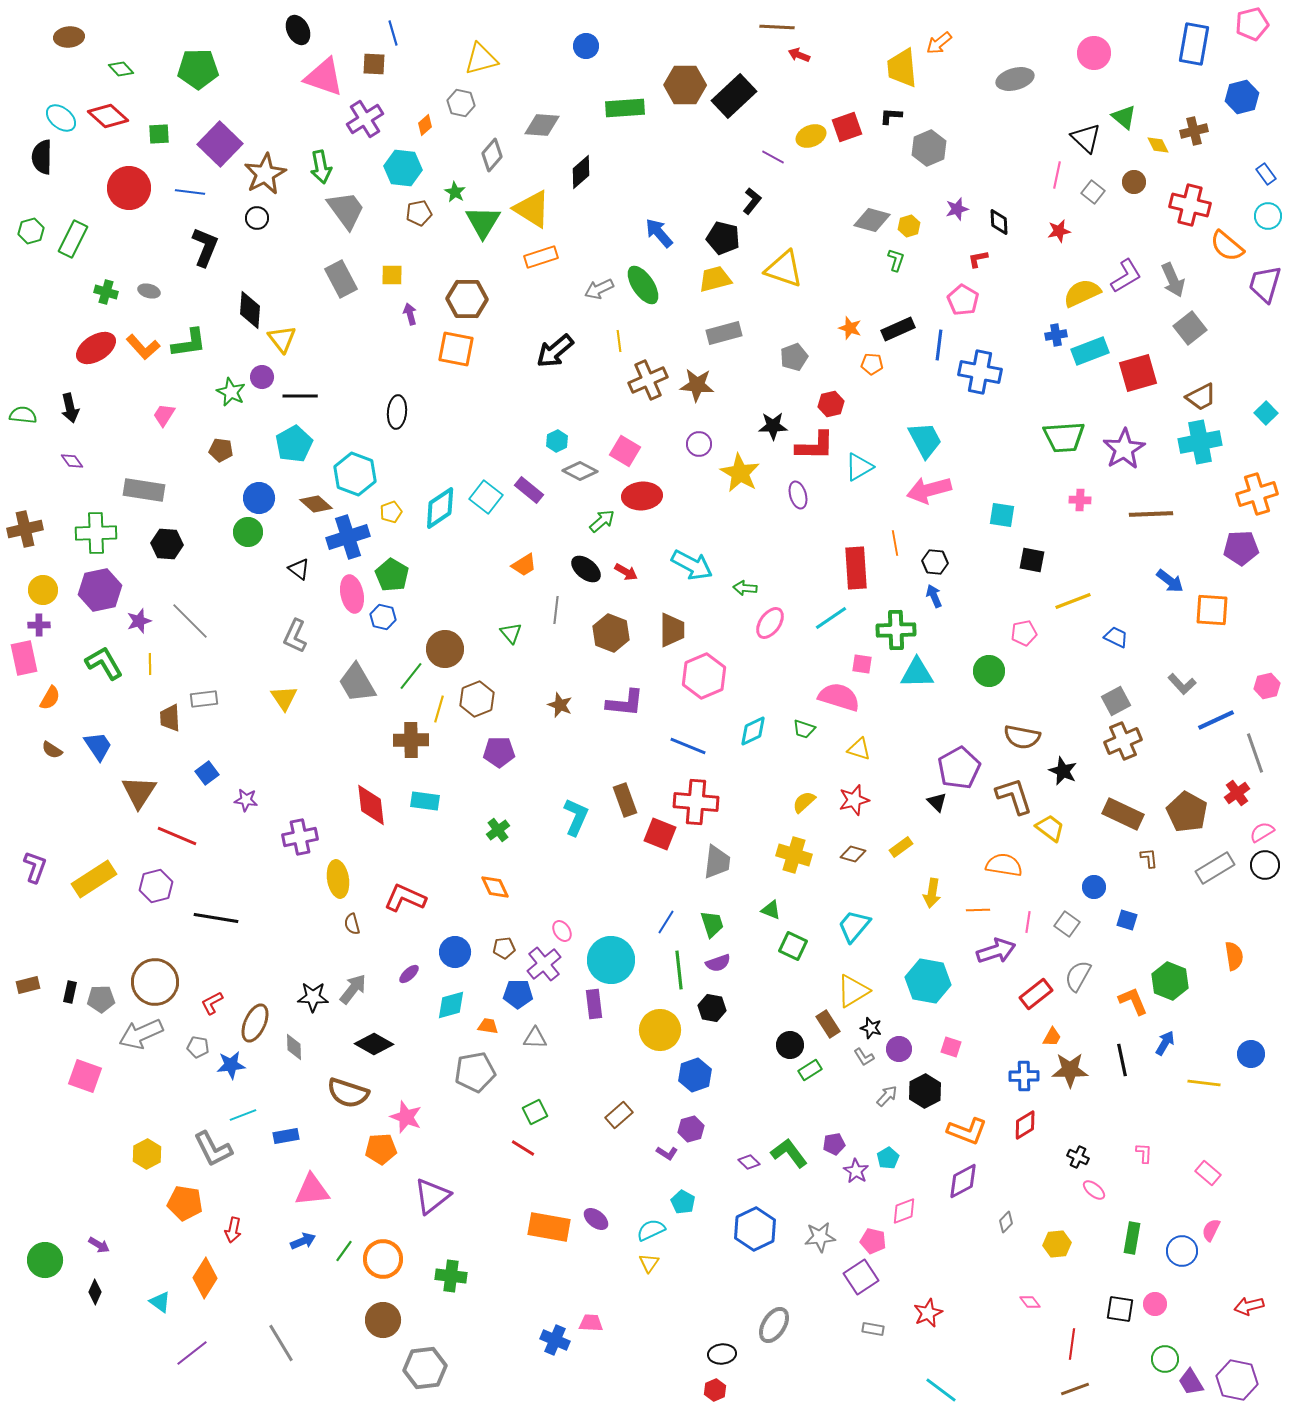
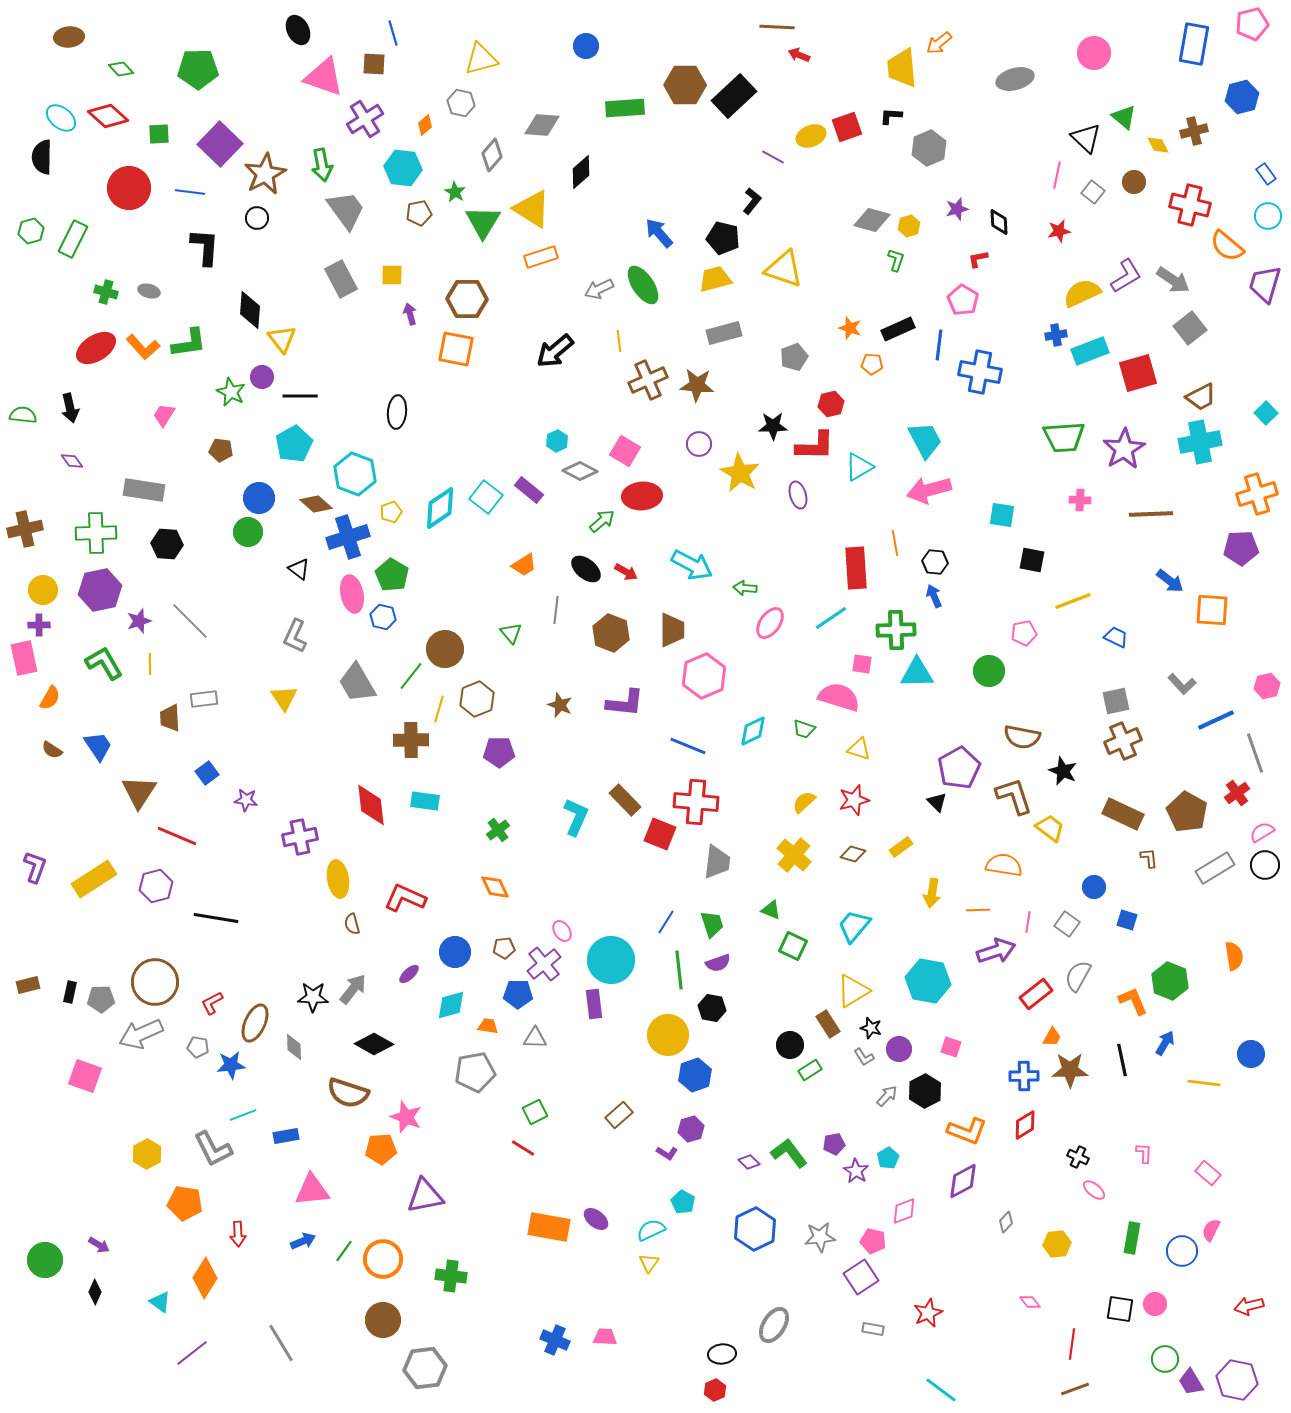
green arrow at (321, 167): moved 1 px right, 2 px up
black L-shape at (205, 247): rotated 18 degrees counterclockwise
gray arrow at (1173, 280): rotated 32 degrees counterclockwise
gray square at (1116, 701): rotated 16 degrees clockwise
brown rectangle at (625, 800): rotated 24 degrees counterclockwise
yellow cross at (794, 855): rotated 24 degrees clockwise
yellow circle at (660, 1030): moved 8 px right, 5 px down
purple triangle at (432, 1196): moved 7 px left; rotated 27 degrees clockwise
red arrow at (233, 1230): moved 5 px right, 4 px down; rotated 15 degrees counterclockwise
pink trapezoid at (591, 1323): moved 14 px right, 14 px down
